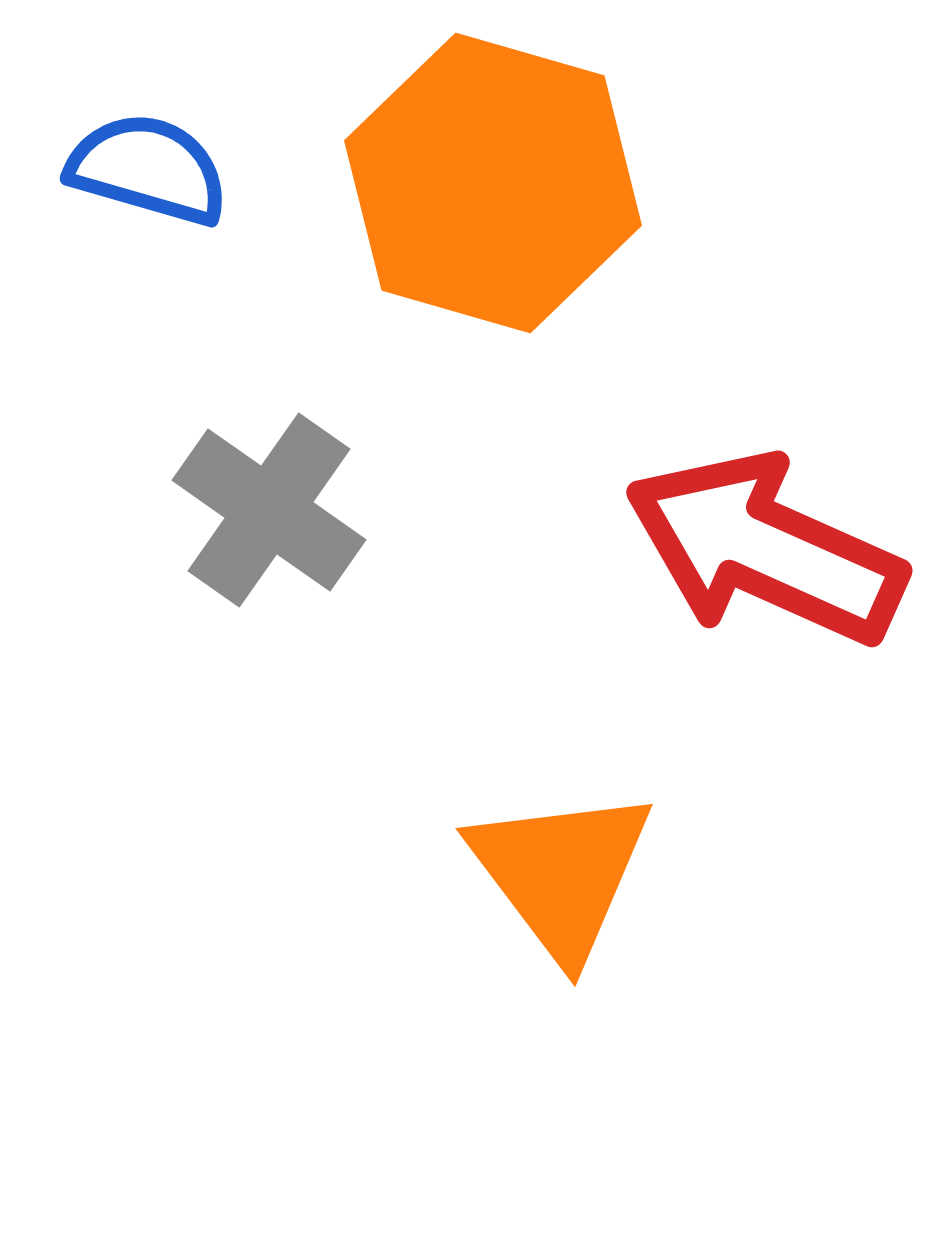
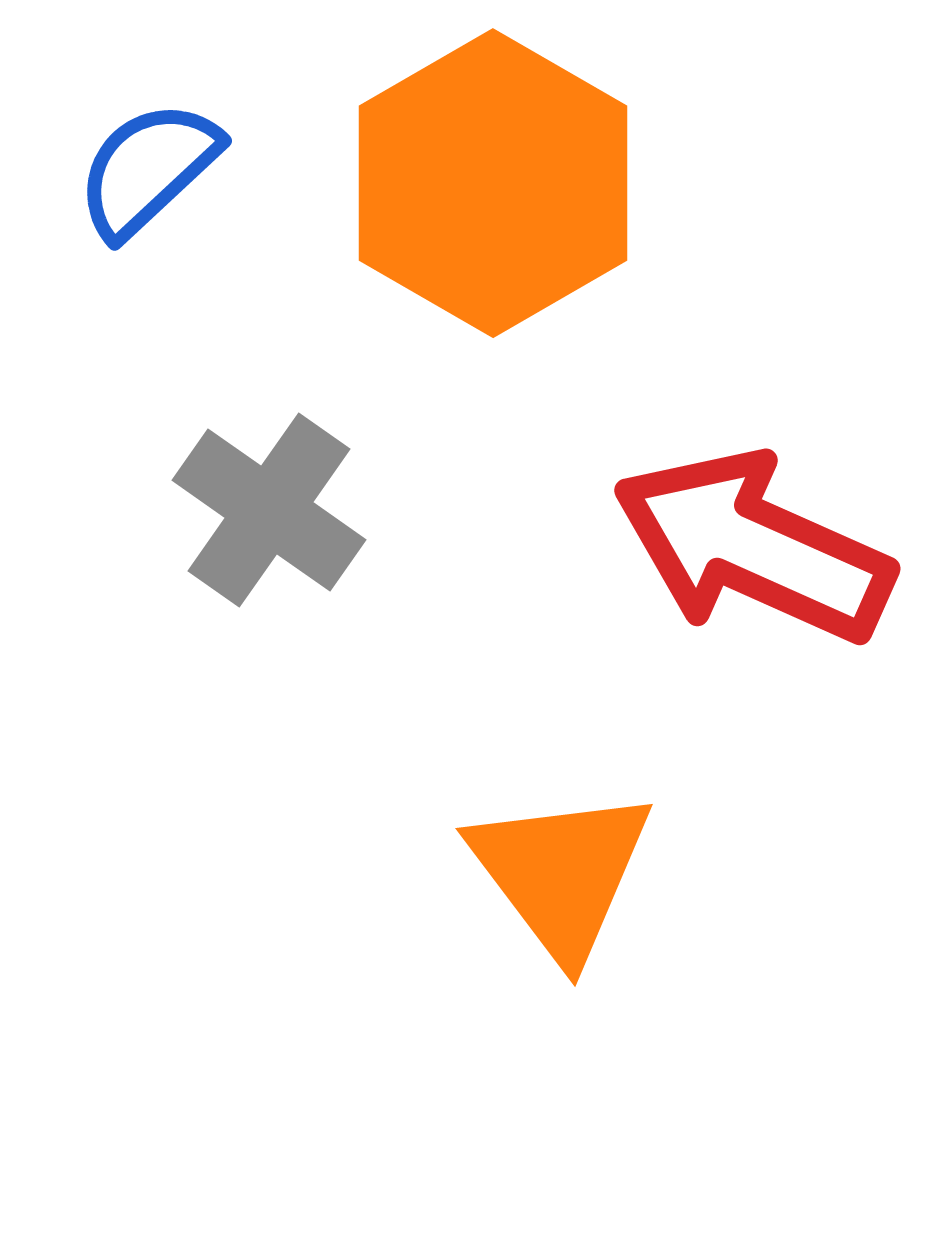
blue semicircle: rotated 59 degrees counterclockwise
orange hexagon: rotated 14 degrees clockwise
red arrow: moved 12 px left, 2 px up
